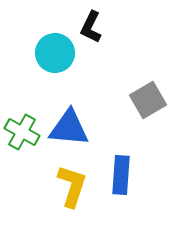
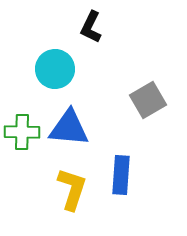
cyan circle: moved 16 px down
green cross: rotated 28 degrees counterclockwise
yellow L-shape: moved 3 px down
